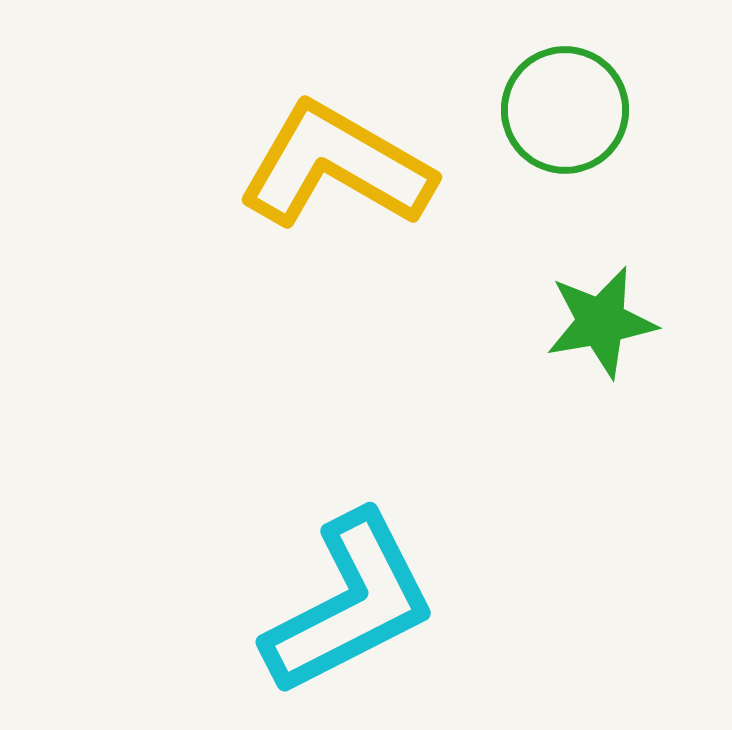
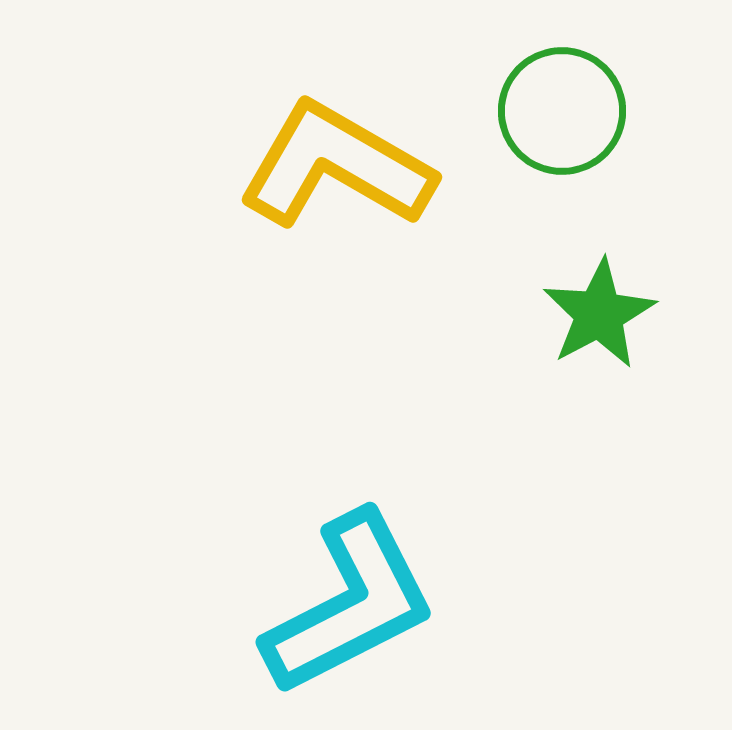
green circle: moved 3 px left, 1 px down
green star: moved 2 px left, 8 px up; rotated 18 degrees counterclockwise
